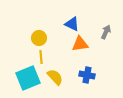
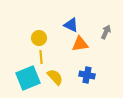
blue triangle: moved 1 px left, 1 px down
